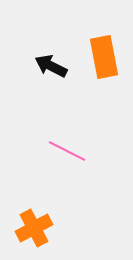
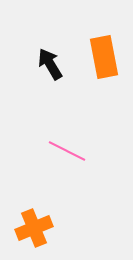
black arrow: moved 1 px left, 2 px up; rotated 32 degrees clockwise
orange cross: rotated 6 degrees clockwise
